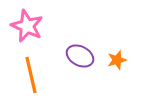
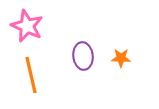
purple ellipse: moved 3 px right; rotated 56 degrees clockwise
orange star: moved 4 px right, 2 px up; rotated 18 degrees clockwise
